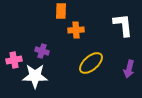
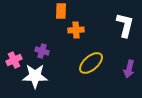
white L-shape: moved 2 px right; rotated 20 degrees clockwise
pink cross: rotated 14 degrees counterclockwise
